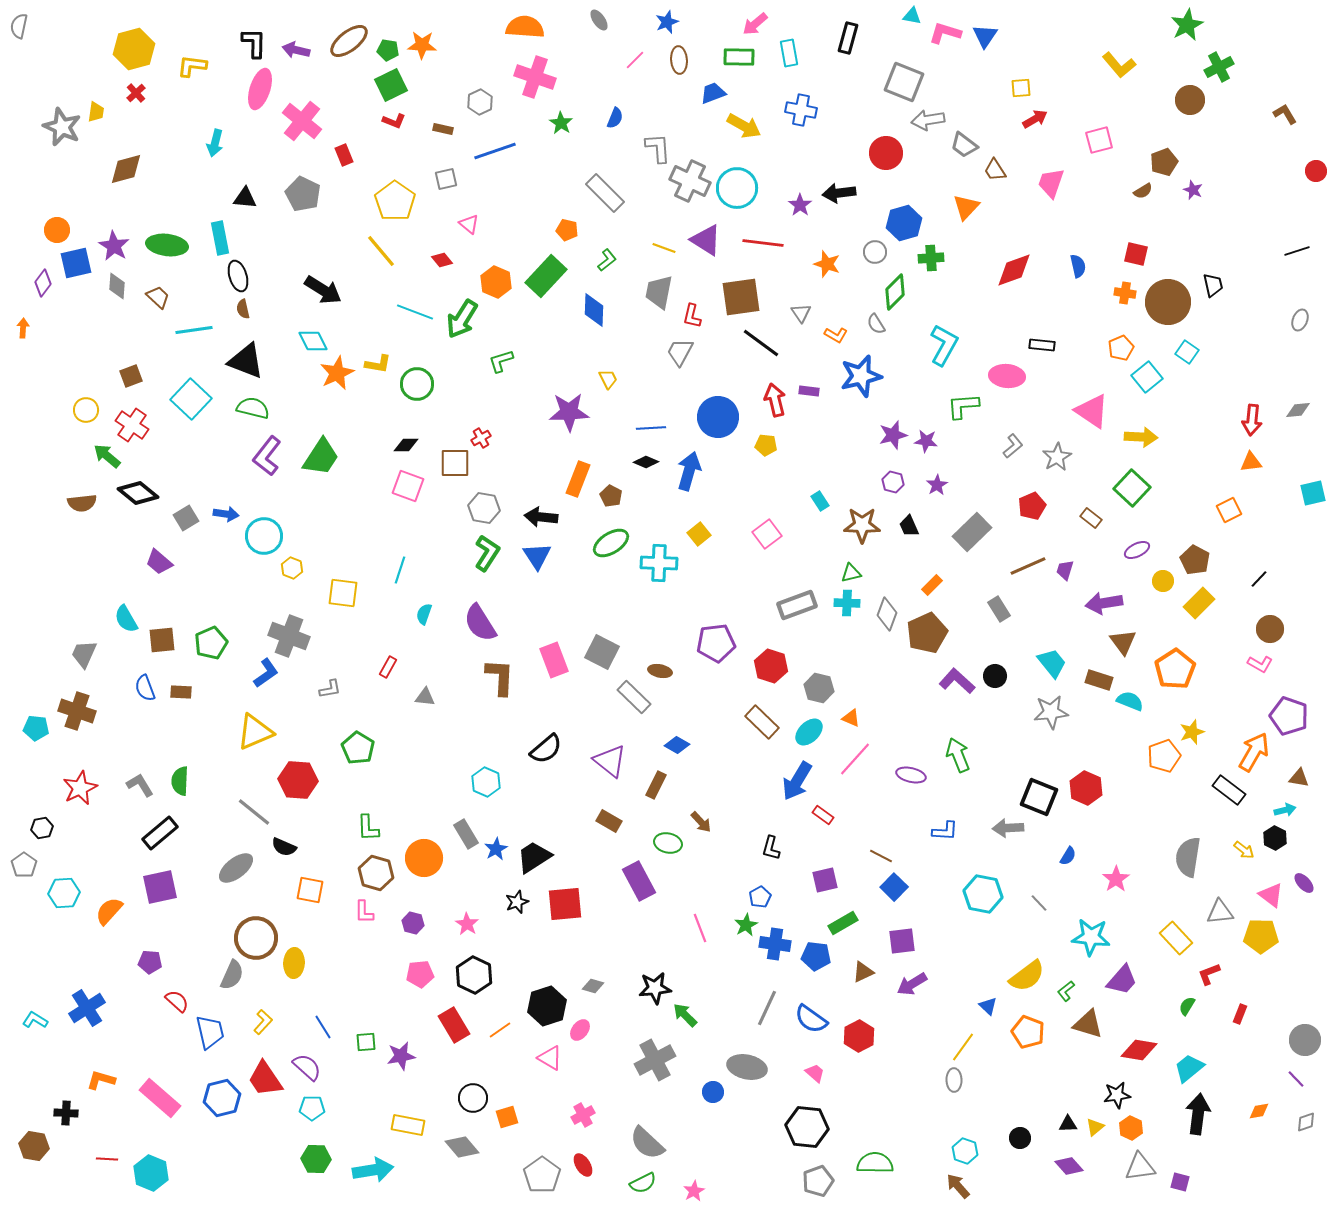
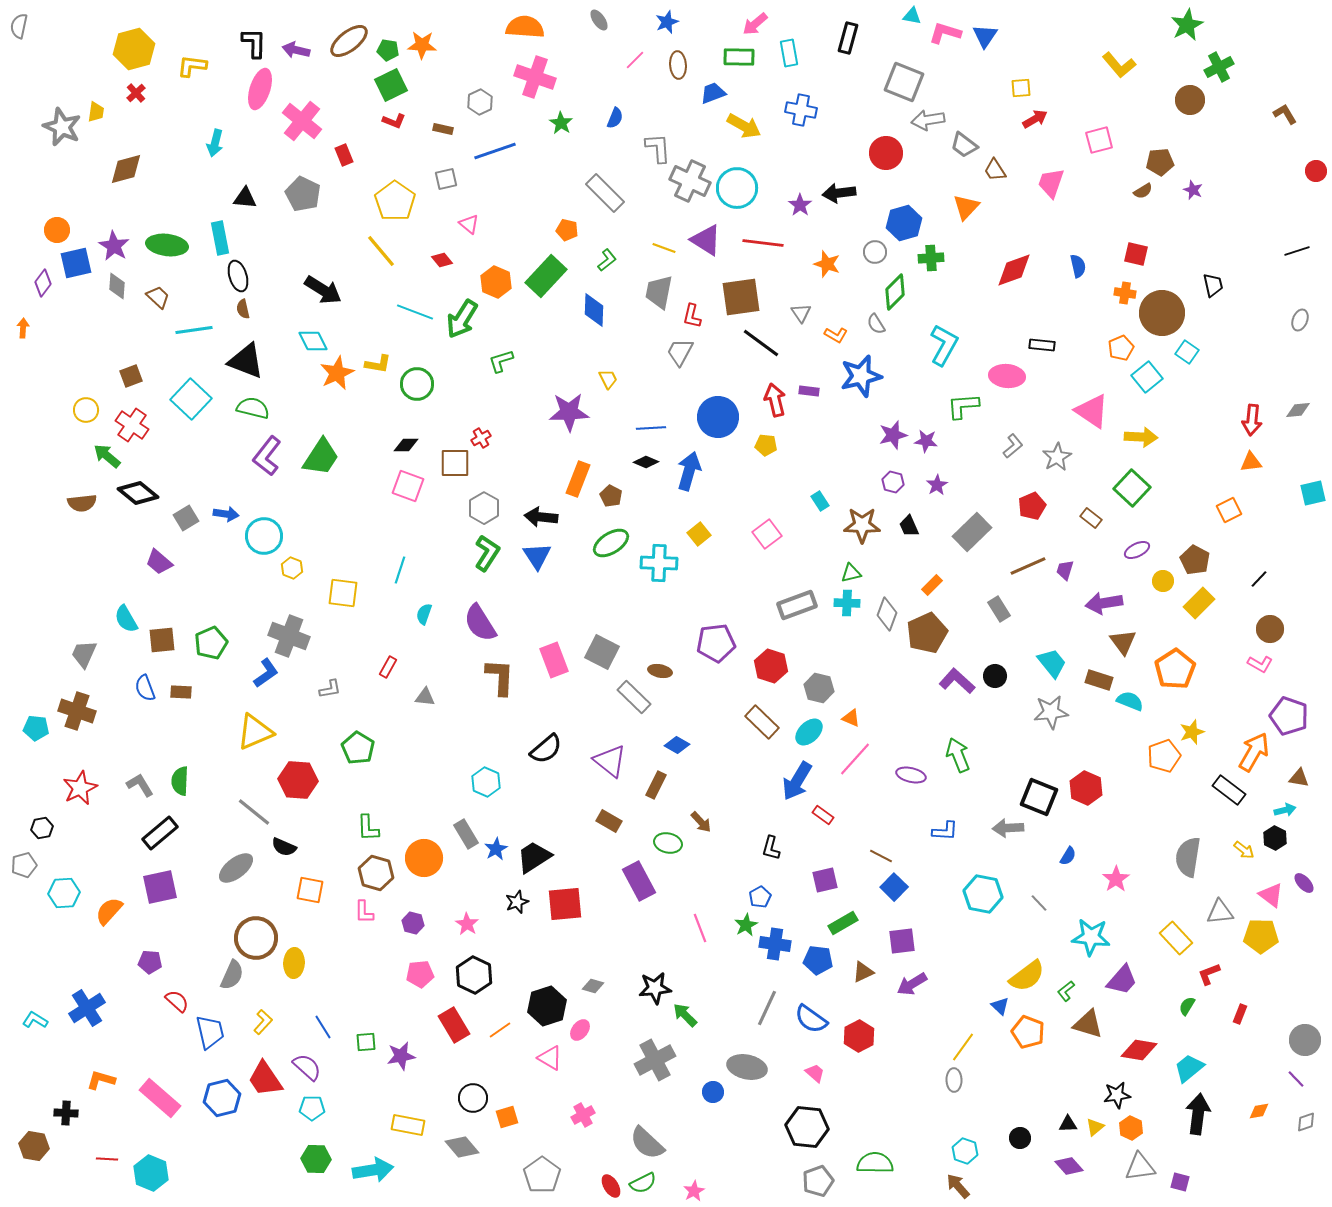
brown ellipse at (679, 60): moved 1 px left, 5 px down
brown pentagon at (1164, 162): moved 4 px left; rotated 16 degrees clockwise
brown circle at (1168, 302): moved 6 px left, 11 px down
gray hexagon at (484, 508): rotated 20 degrees clockwise
gray pentagon at (24, 865): rotated 20 degrees clockwise
blue pentagon at (816, 956): moved 2 px right, 4 px down
blue triangle at (988, 1006): moved 12 px right
red ellipse at (583, 1165): moved 28 px right, 21 px down
